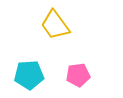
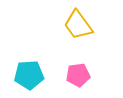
yellow trapezoid: moved 23 px right
